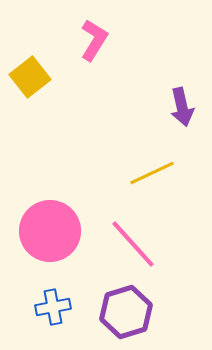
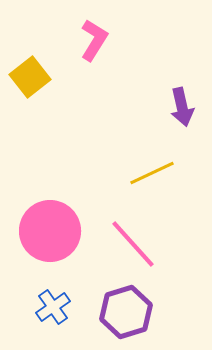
blue cross: rotated 24 degrees counterclockwise
